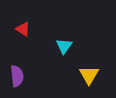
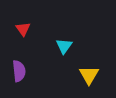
red triangle: rotated 21 degrees clockwise
purple semicircle: moved 2 px right, 5 px up
